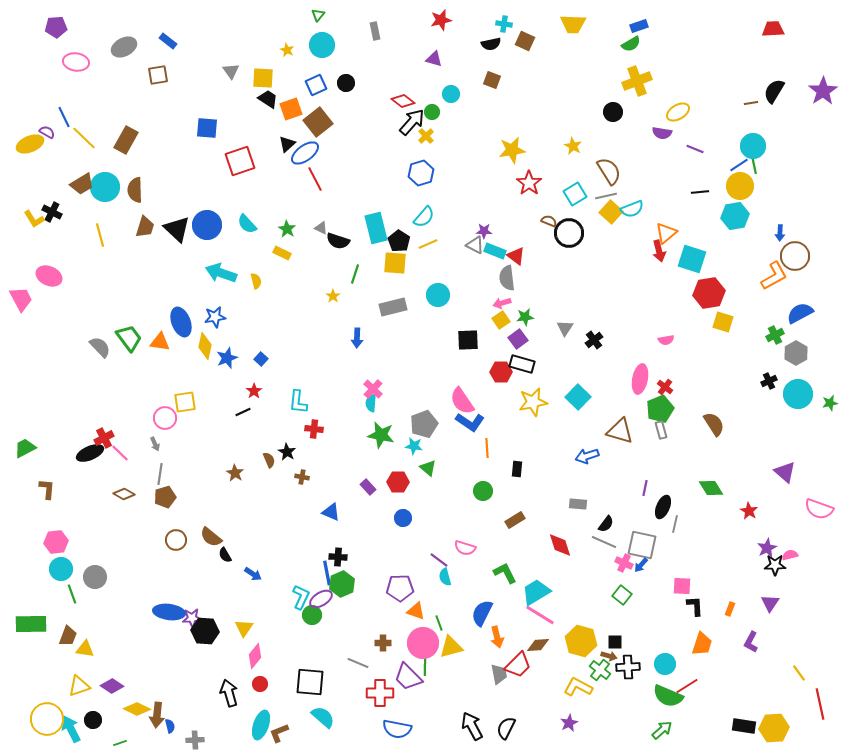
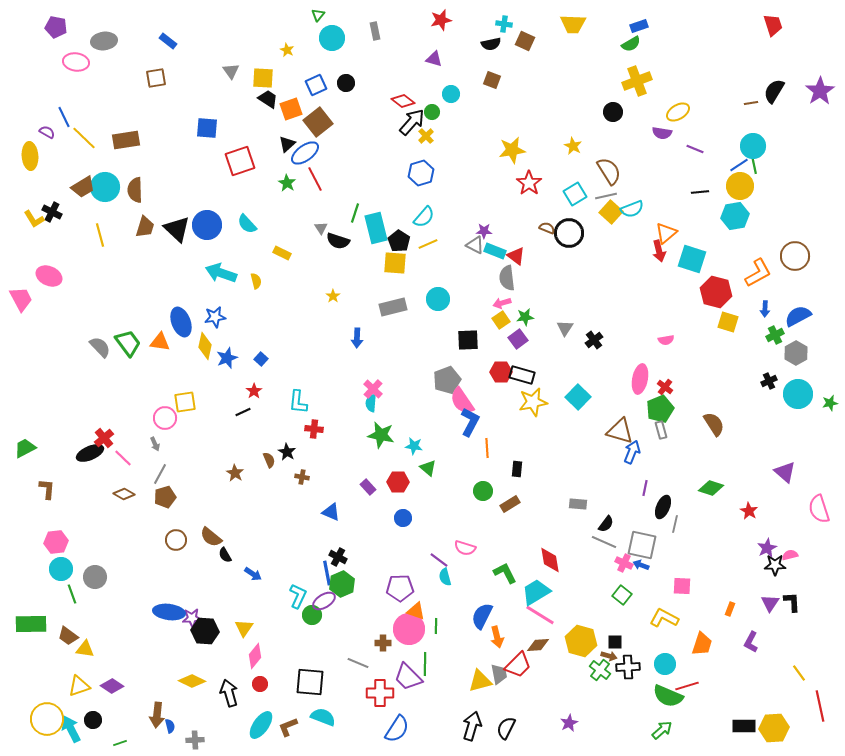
purple pentagon at (56, 27): rotated 15 degrees clockwise
red trapezoid at (773, 29): moved 4 px up; rotated 75 degrees clockwise
cyan circle at (322, 45): moved 10 px right, 7 px up
gray ellipse at (124, 47): moved 20 px left, 6 px up; rotated 20 degrees clockwise
brown square at (158, 75): moved 2 px left, 3 px down
purple star at (823, 91): moved 3 px left
brown rectangle at (126, 140): rotated 52 degrees clockwise
yellow ellipse at (30, 144): moved 12 px down; rotated 72 degrees counterclockwise
brown trapezoid at (82, 184): moved 1 px right, 3 px down
brown semicircle at (549, 221): moved 2 px left, 7 px down
gray triangle at (321, 228): rotated 32 degrees clockwise
green star at (287, 229): moved 46 px up
blue arrow at (780, 233): moved 15 px left, 76 px down
green line at (355, 274): moved 61 px up
orange L-shape at (774, 276): moved 16 px left, 3 px up
red hexagon at (709, 293): moved 7 px right, 1 px up; rotated 24 degrees clockwise
cyan circle at (438, 295): moved 4 px down
blue semicircle at (800, 313): moved 2 px left, 3 px down
yellow square at (723, 322): moved 5 px right
green trapezoid at (129, 338): moved 1 px left, 5 px down
black rectangle at (522, 364): moved 11 px down
blue L-shape at (470, 422): rotated 96 degrees counterclockwise
gray pentagon at (424, 424): moved 23 px right, 44 px up
red cross at (104, 438): rotated 12 degrees counterclockwise
pink line at (120, 453): moved 3 px right, 5 px down
blue arrow at (587, 456): moved 45 px right, 4 px up; rotated 130 degrees clockwise
gray line at (160, 474): rotated 20 degrees clockwise
green diamond at (711, 488): rotated 40 degrees counterclockwise
pink semicircle at (819, 509): rotated 52 degrees clockwise
brown rectangle at (515, 520): moved 5 px left, 16 px up
red diamond at (560, 545): moved 10 px left, 15 px down; rotated 8 degrees clockwise
black cross at (338, 557): rotated 24 degrees clockwise
blue arrow at (641, 565): rotated 70 degrees clockwise
cyan L-shape at (301, 597): moved 3 px left, 1 px up
purple ellipse at (321, 599): moved 3 px right, 2 px down
black L-shape at (695, 606): moved 97 px right, 4 px up
blue semicircle at (482, 613): moved 3 px down
green line at (439, 623): moved 3 px left, 3 px down; rotated 21 degrees clockwise
brown trapezoid at (68, 636): rotated 105 degrees clockwise
pink circle at (423, 643): moved 14 px left, 14 px up
yellow triangle at (451, 647): moved 29 px right, 34 px down
red line at (687, 686): rotated 15 degrees clockwise
yellow L-shape at (578, 687): moved 86 px right, 69 px up
red line at (820, 704): moved 2 px down
yellow diamond at (137, 709): moved 55 px right, 28 px up
cyan semicircle at (323, 717): rotated 20 degrees counterclockwise
cyan ellipse at (261, 725): rotated 16 degrees clockwise
black arrow at (472, 726): rotated 44 degrees clockwise
black rectangle at (744, 726): rotated 10 degrees counterclockwise
blue semicircle at (397, 729): rotated 68 degrees counterclockwise
brown L-shape at (279, 733): moved 9 px right, 6 px up
